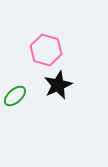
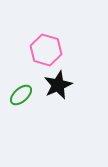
green ellipse: moved 6 px right, 1 px up
